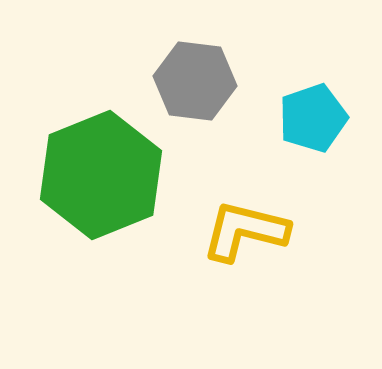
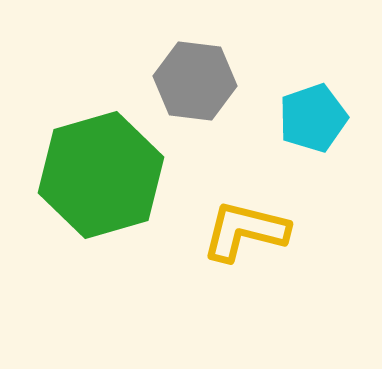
green hexagon: rotated 6 degrees clockwise
